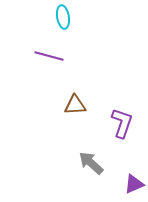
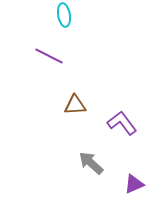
cyan ellipse: moved 1 px right, 2 px up
purple line: rotated 12 degrees clockwise
purple L-shape: rotated 56 degrees counterclockwise
